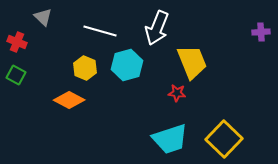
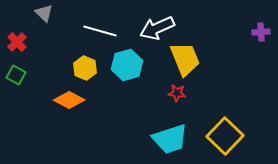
gray triangle: moved 1 px right, 4 px up
white arrow: rotated 44 degrees clockwise
red cross: rotated 24 degrees clockwise
yellow trapezoid: moved 7 px left, 3 px up
yellow square: moved 1 px right, 3 px up
